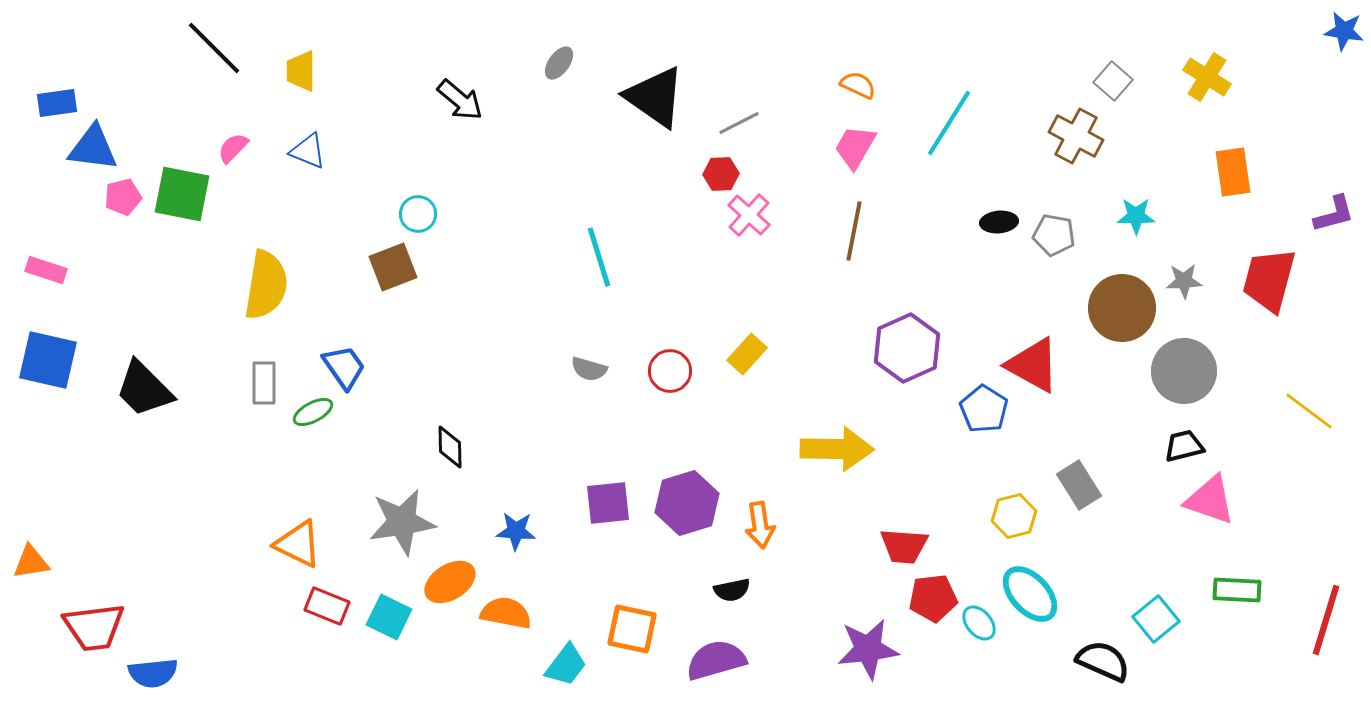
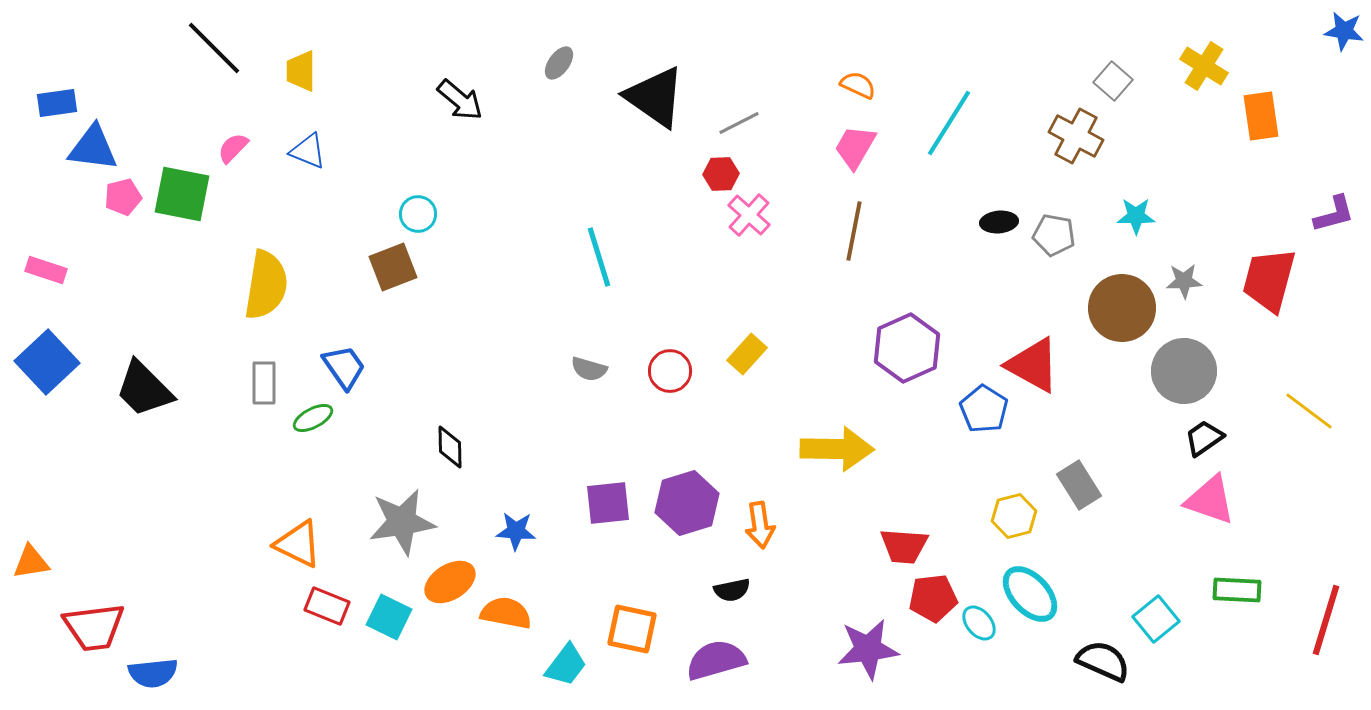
yellow cross at (1207, 77): moved 3 px left, 11 px up
orange rectangle at (1233, 172): moved 28 px right, 56 px up
blue square at (48, 360): moved 1 px left, 2 px down; rotated 34 degrees clockwise
green ellipse at (313, 412): moved 6 px down
black trapezoid at (1184, 446): moved 20 px right, 8 px up; rotated 21 degrees counterclockwise
